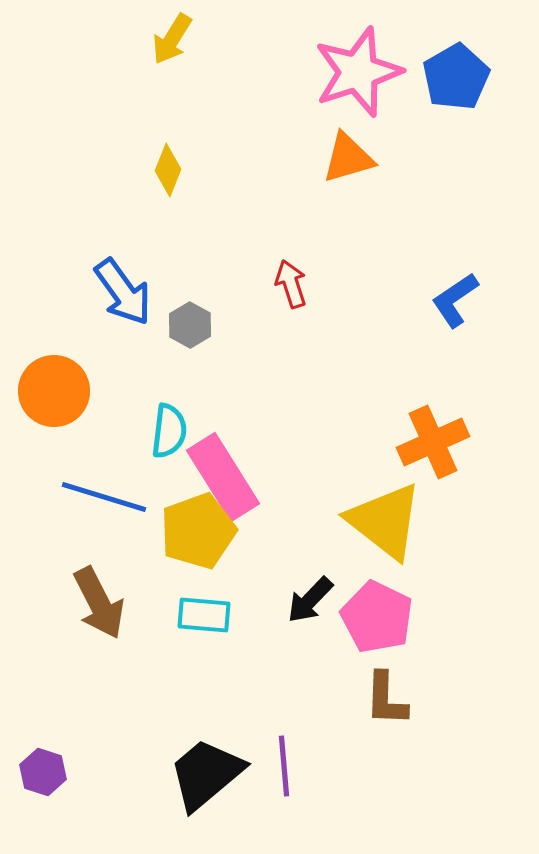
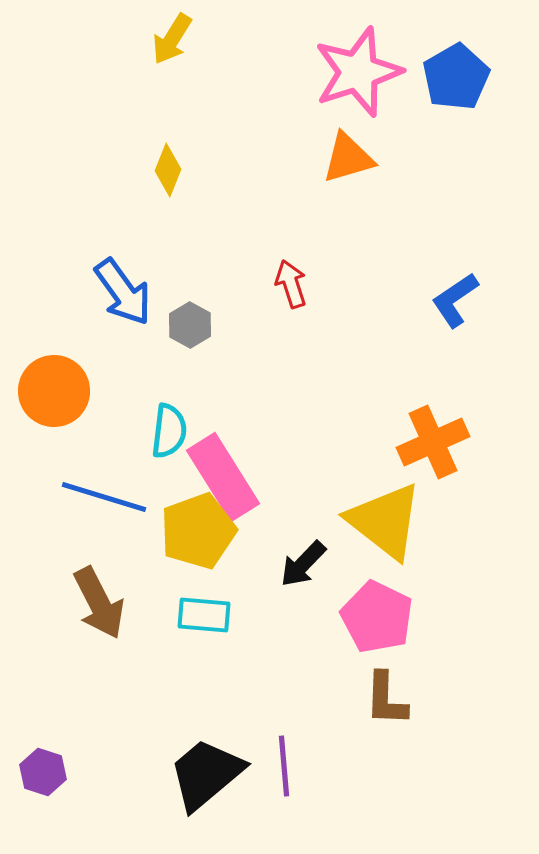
black arrow: moved 7 px left, 36 px up
